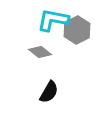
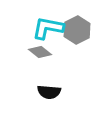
cyan L-shape: moved 5 px left, 8 px down
black semicircle: rotated 65 degrees clockwise
